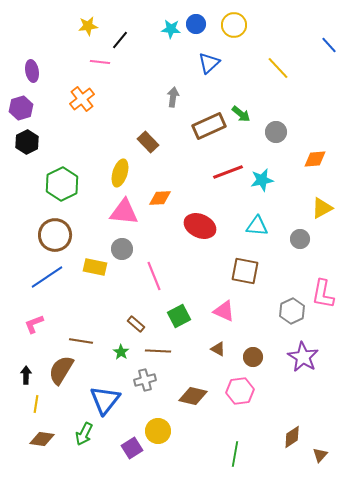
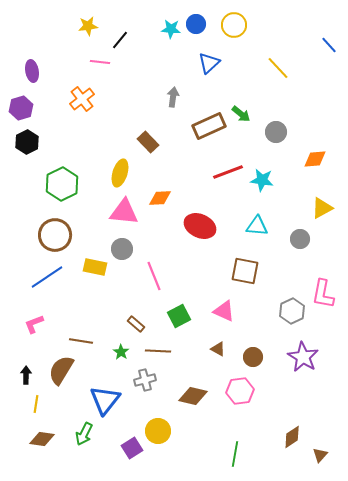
cyan star at (262, 180): rotated 20 degrees clockwise
